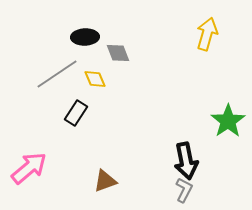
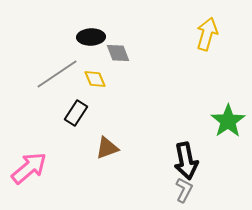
black ellipse: moved 6 px right
brown triangle: moved 2 px right, 33 px up
